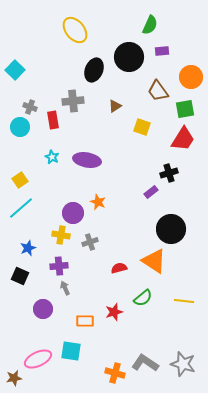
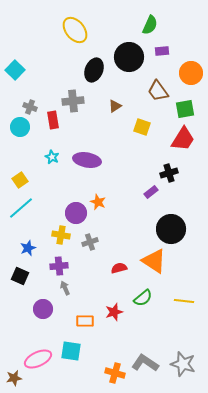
orange circle at (191, 77): moved 4 px up
purple circle at (73, 213): moved 3 px right
